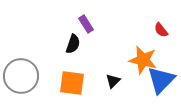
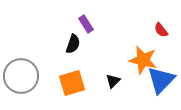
orange square: rotated 24 degrees counterclockwise
